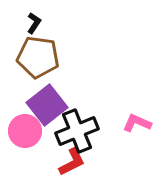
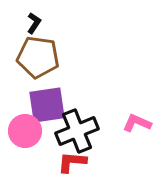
purple square: rotated 30 degrees clockwise
red L-shape: rotated 148 degrees counterclockwise
